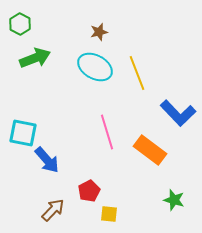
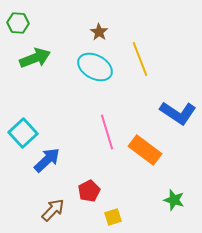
green hexagon: moved 2 px left, 1 px up; rotated 25 degrees counterclockwise
brown star: rotated 24 degrees counterclockwise
yellow line: moved 3 px right, 14 px up
blue L-shape: rotated 12 degrees counterclockwise
cyan square: rotated 36 degrees clockwise
orange rectangle: moved 5 px left
blue arrow: rotated 92 degrees counterclockwise
yellow square: moved 4 px right, 3 px down; rotated 24 degrees counterclockwise
